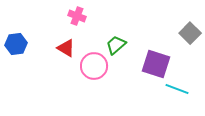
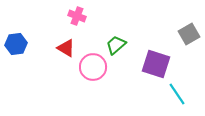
gray square: moved 1 px left, 1 px down; rotated 15 degrees clockwise
pink circle: moved 1 px left, 1 px down
cyan line: moved 5 px down; rotated 35 degrees clockwise
